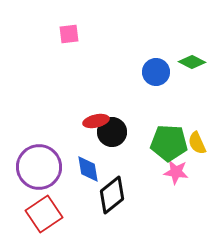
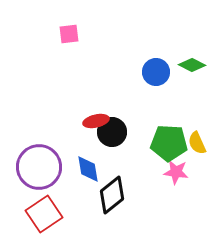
green diamond: moved 3 px down
